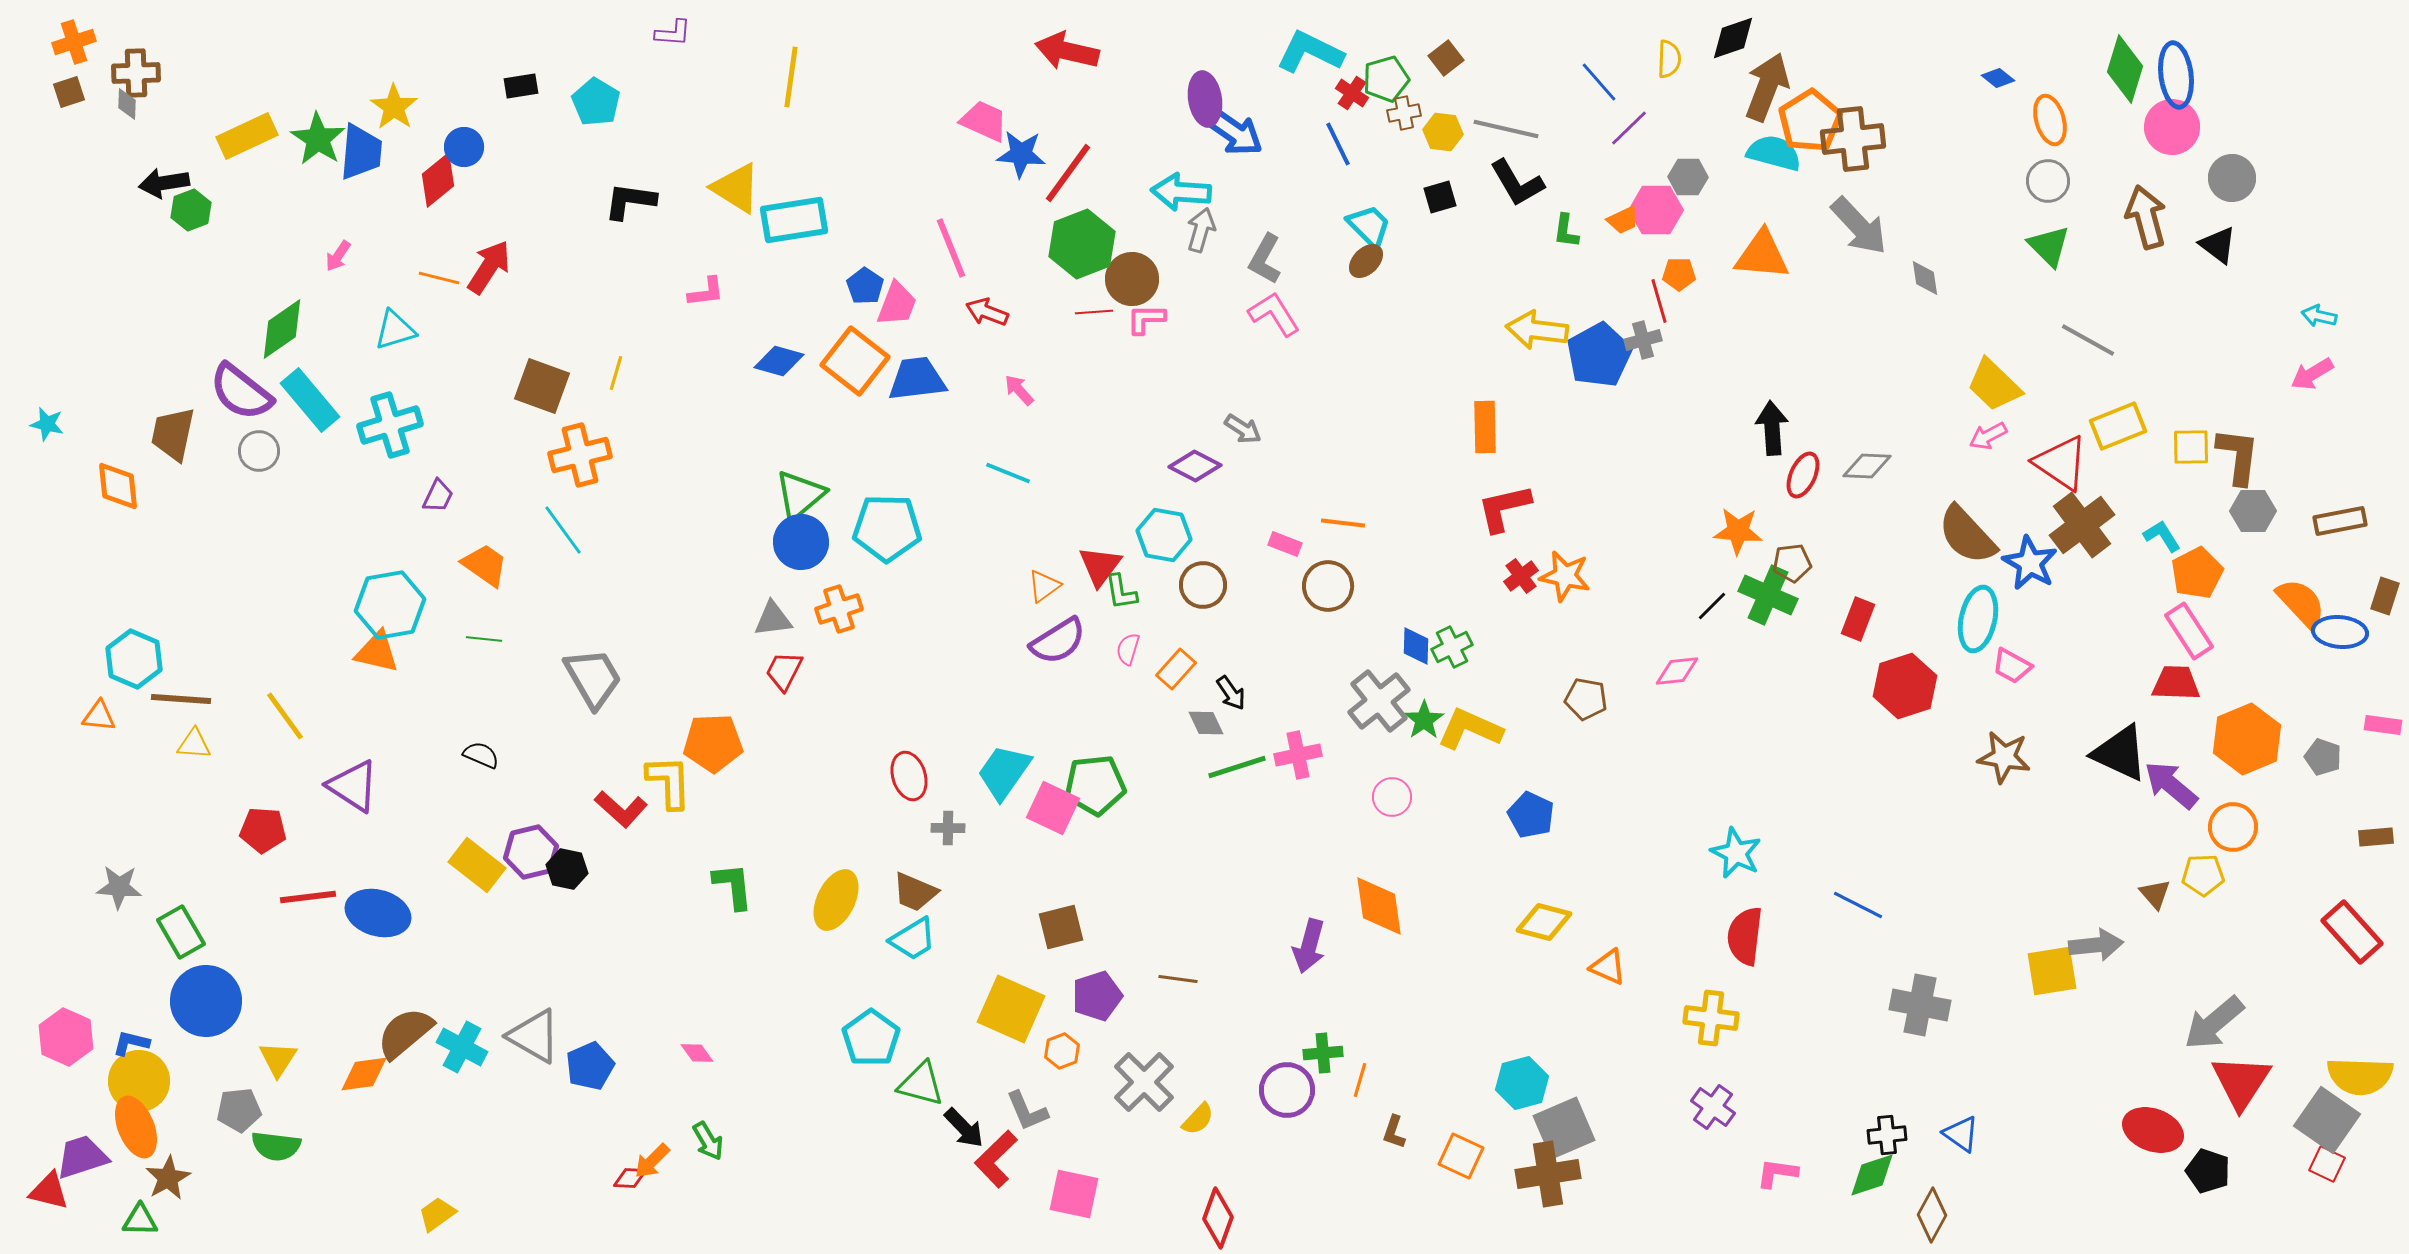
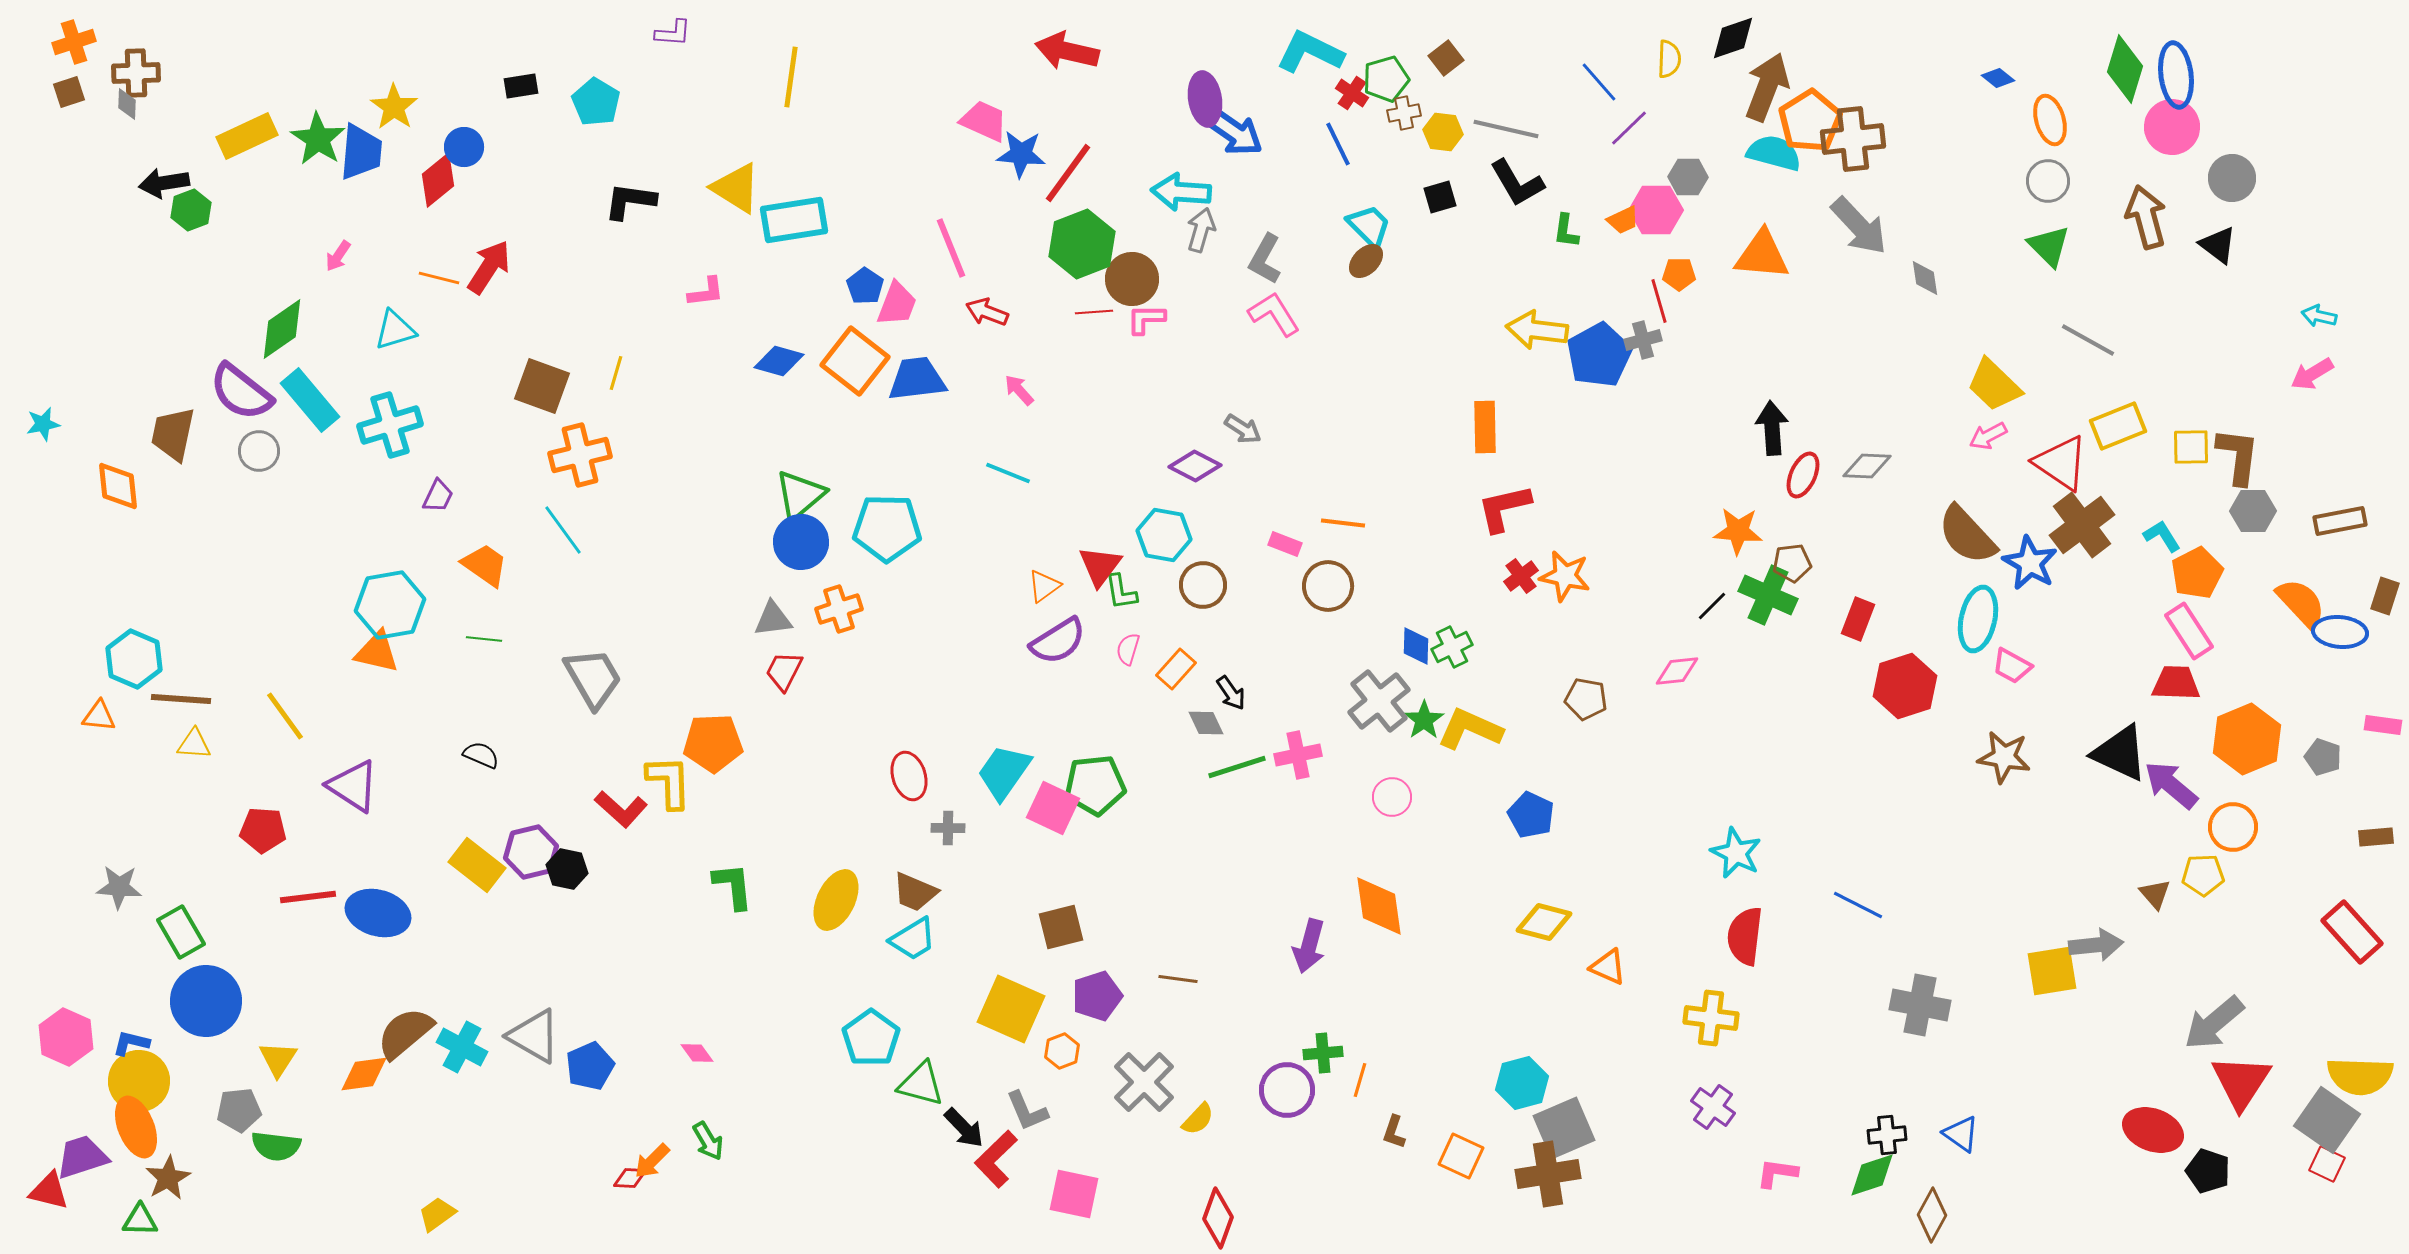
cyan star at (47, 424): moved 4 px left; rotated 24 degrees counterclockwise
